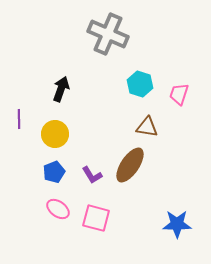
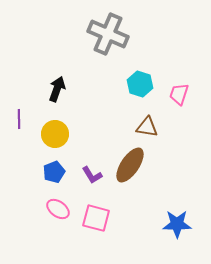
black arrow: moved 4 px left
